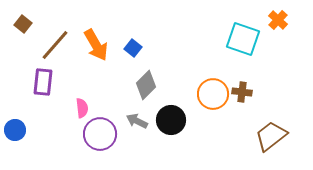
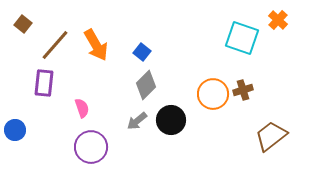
cyan square: moved 1 px left, 1 px up
blue square: moved 9 px right, 4 px down
purple rectangle: moved 1 px right, 1 px down
brown cross: moved 1 px right, 2 px up; rotated 24 degrees counterclockwise
pink semicircle: rotated 12 degrees counterclockwise
gray arrow: rotated 65 degrees counterclockwise
purple circle: moved 9 px left, 13 px down
